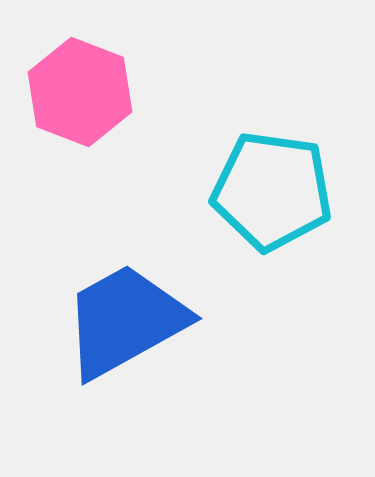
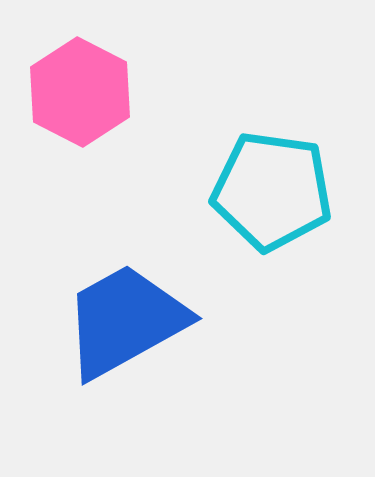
pink hexagon: rotated 6 degrees clockwise
